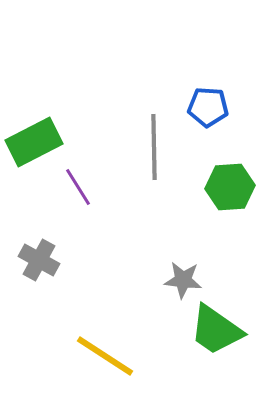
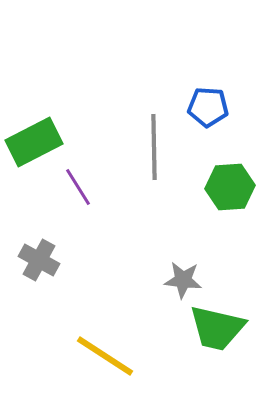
green trapezoid: moved 1 px right, 2 px up; rotated 22 degrees counterclockwise
